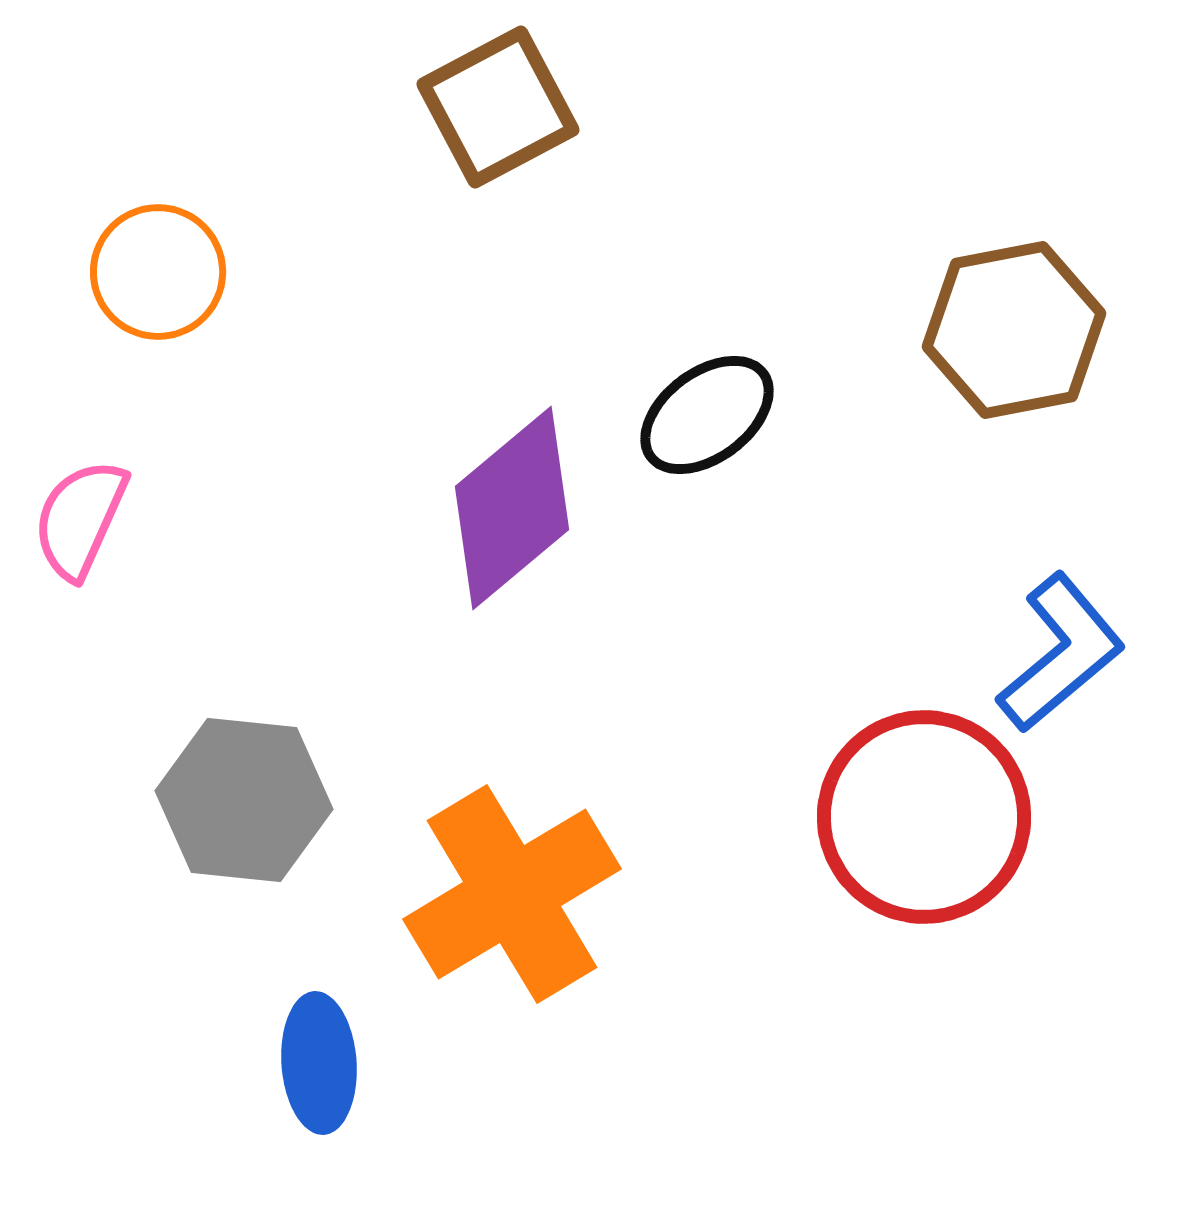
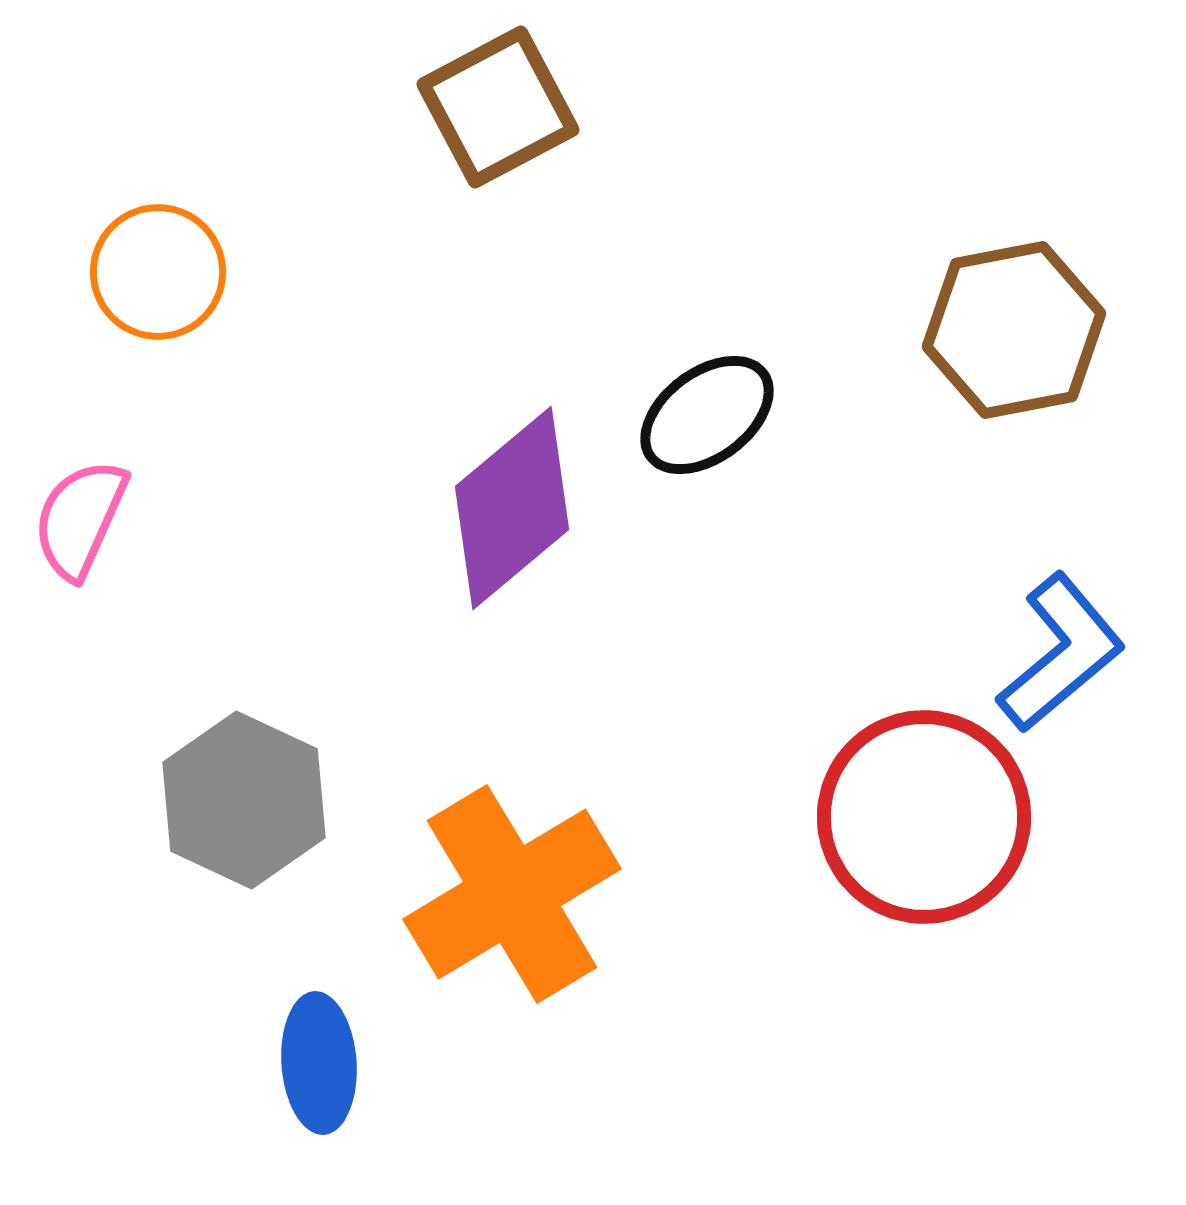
gray hexagon: rotated 19 degrees clockwise
